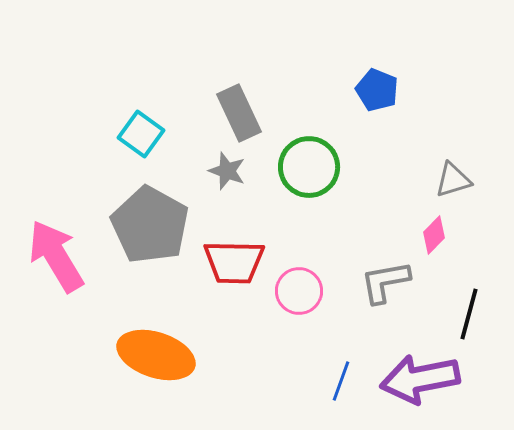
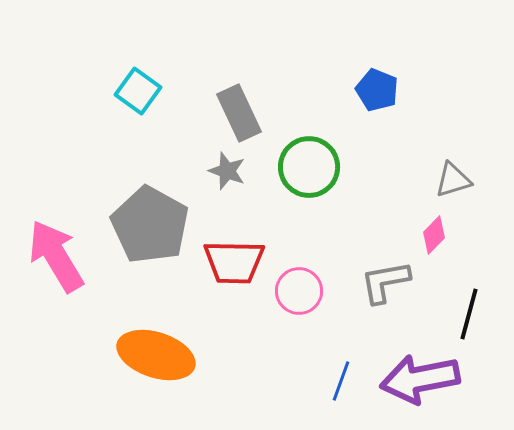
cyan square: moved 3 px left, 43 px up
